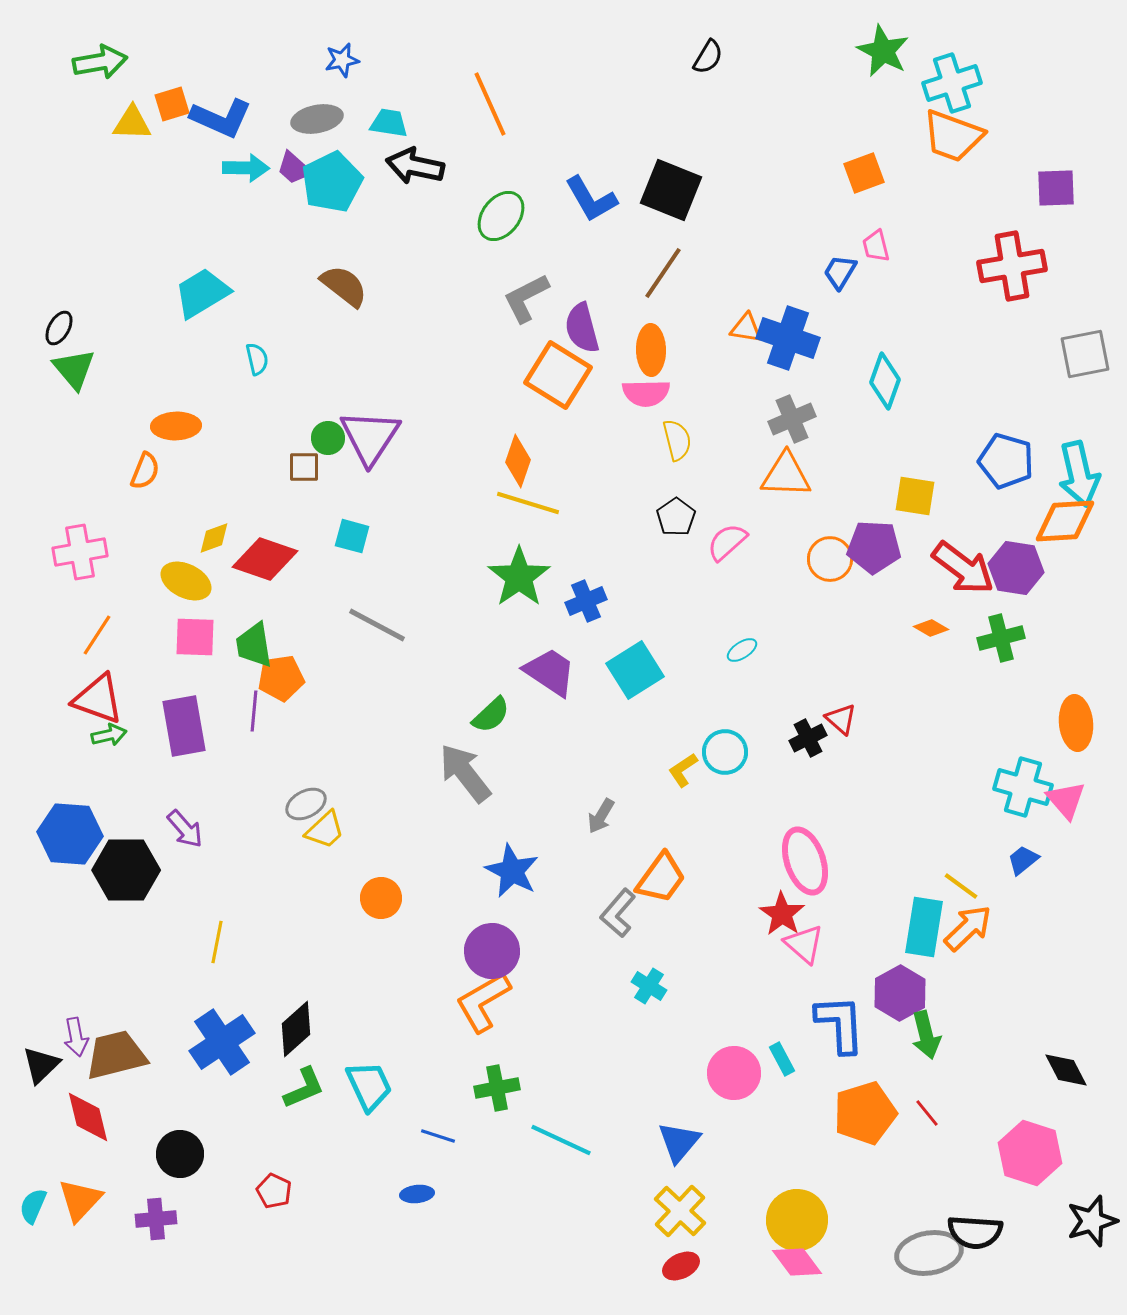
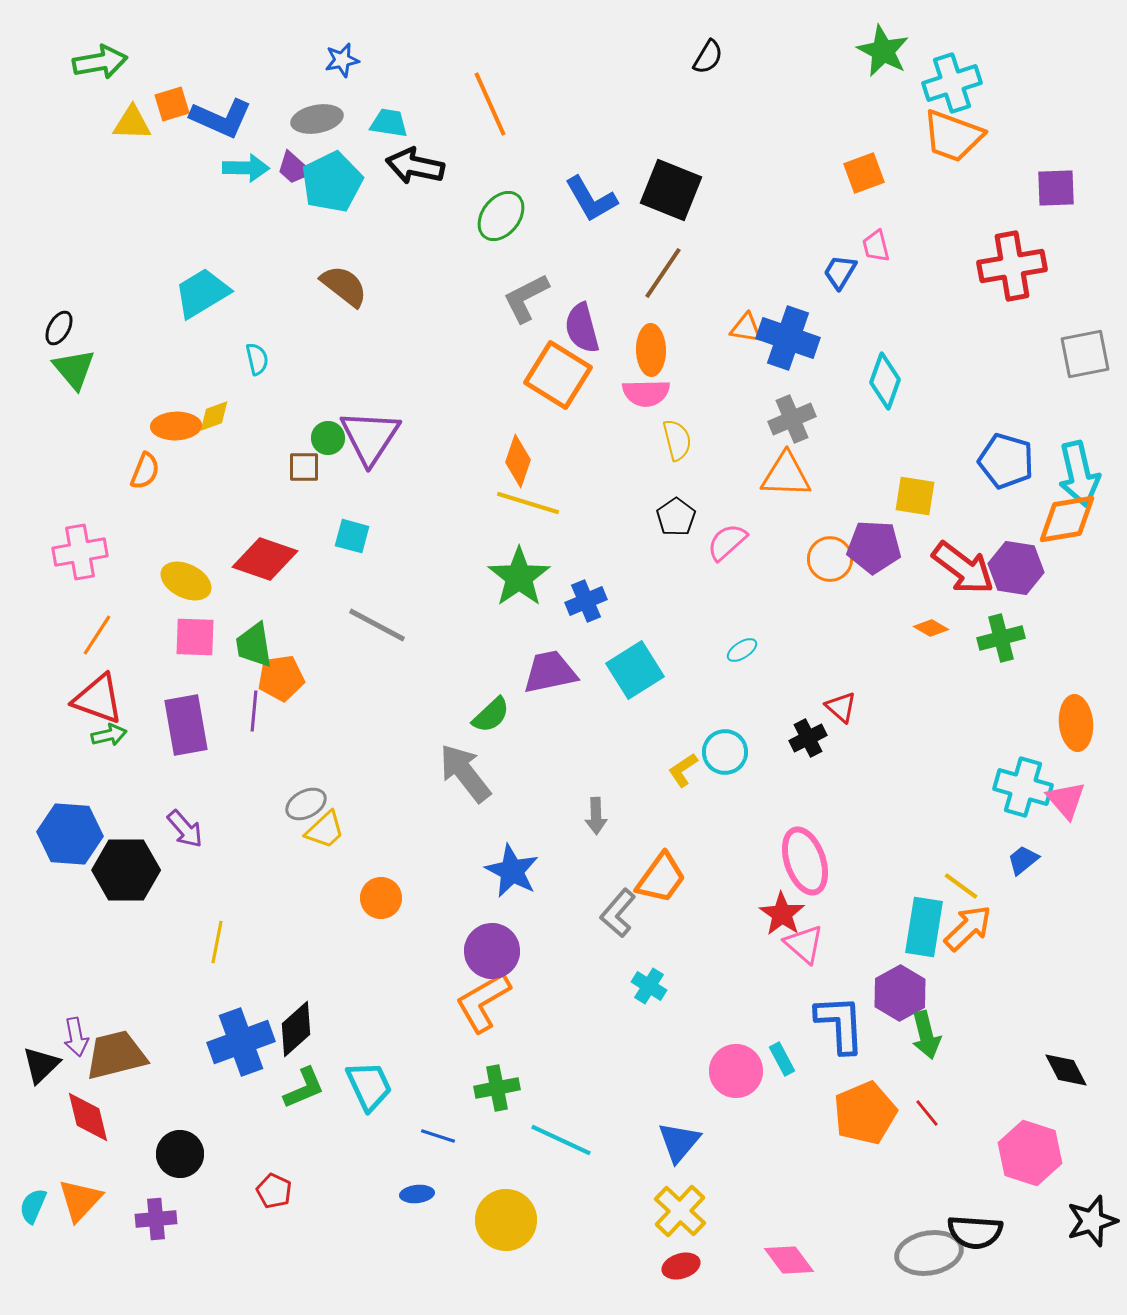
orange diamond at (1065, 521): moved 2 px right, 2 px up; rotated 6 degrees counterclockwise
yellow diamond at (214, 538): moved 122 px up
purple trapezoid at (550, 672): rotated 46 degrees counterclockwise
red triangle at (841, 719): moved 12 px up
purple rectangle at (184, 726): moved 2 px right, 1 px up
gray arrow at (601, 816): moved 5 px left; rotated 33 degrees counterclockwise
blue cross at (222, 1042): moved 19 px right; rotated 14 degrees clockwise
pink circle at (734, 1073): moved 2 px right, 2 px up
orange pentagon at (865, 1113): rotated 6 degrees counterclockwise
yellow circle at (797, 1220): moved 291 px left
pink diamond at (797, 1262): moved 8 px left, 2 px up
red ellipse at (681, 1266): rotated 9 degrees clockwise
